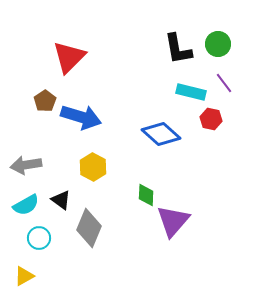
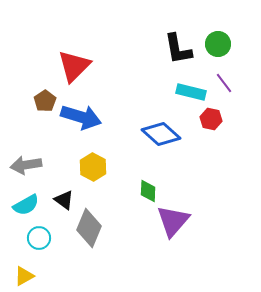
red triangle: moved 5 px right, 9 px down
green diamond: moved 2 px right, 4 px up
black triangle: moved 3 px right
